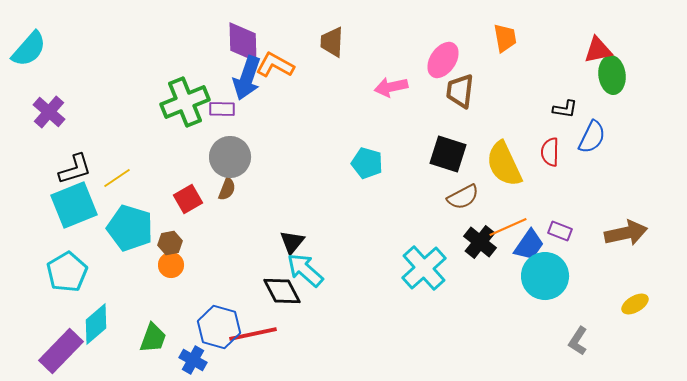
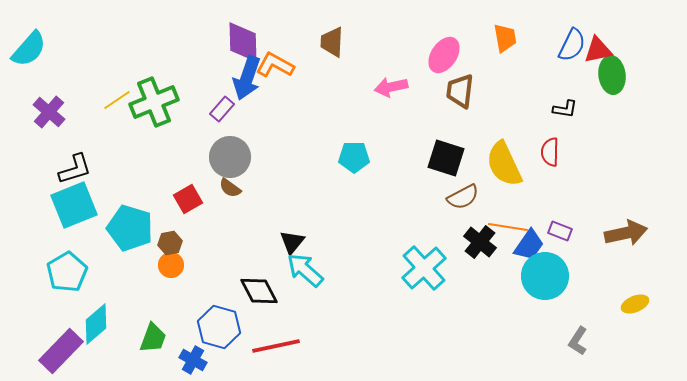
pink ellipse at (443, 60): moved 1 px right, 5 px up
green cross at (185, 102): moved 31 px left
purple rectangle at (222, 109): rotated 50 degrees counterclockwise
blue semicircle at (592, 137): moved 20 px left, 92 px up
black square at (448, 154): moved 2 px left, 4 px down
cyan pentagon at (367, 163): moved 13 px left, 6 px up; rotated 16 degrees counterclockwise
yellow line at (117, 178): moved 78 px up
brown semicircle at (227, 189): moved 3 px right, 1 px up; rotated 105 degrees clockwise
orange line at (508, 227): rotated 33 degrees clockwise
black diamond at (282, 291): moved 23 px left
yellow ellipse at (635, 304): rotated 8 degrees clockwise
red line at (253, 334): moved 23 px right, 12 px down
